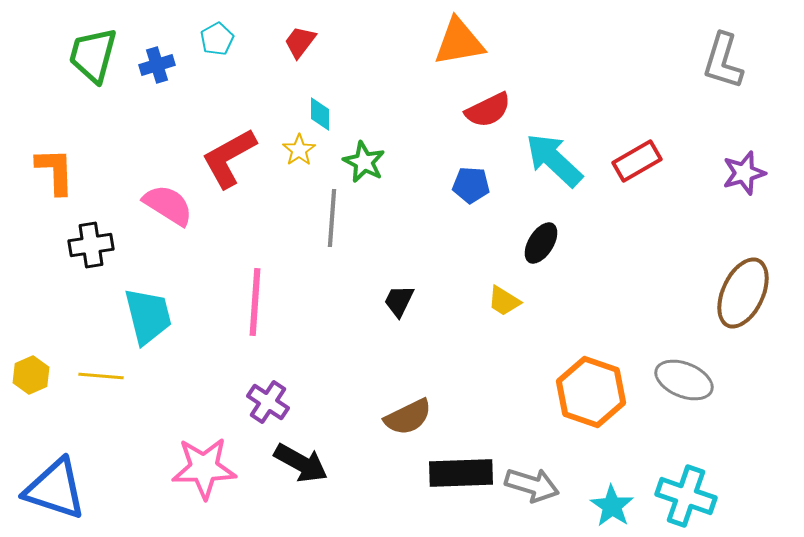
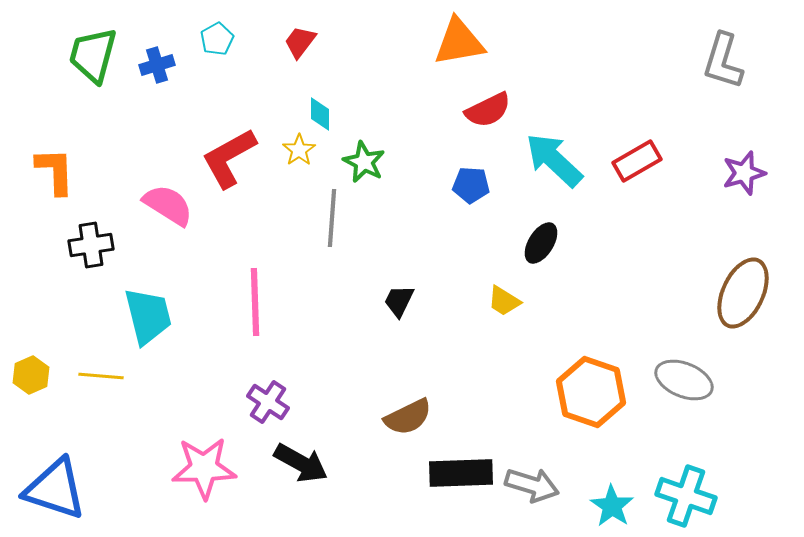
pink line: rotated 6 degrees counterclockwise
